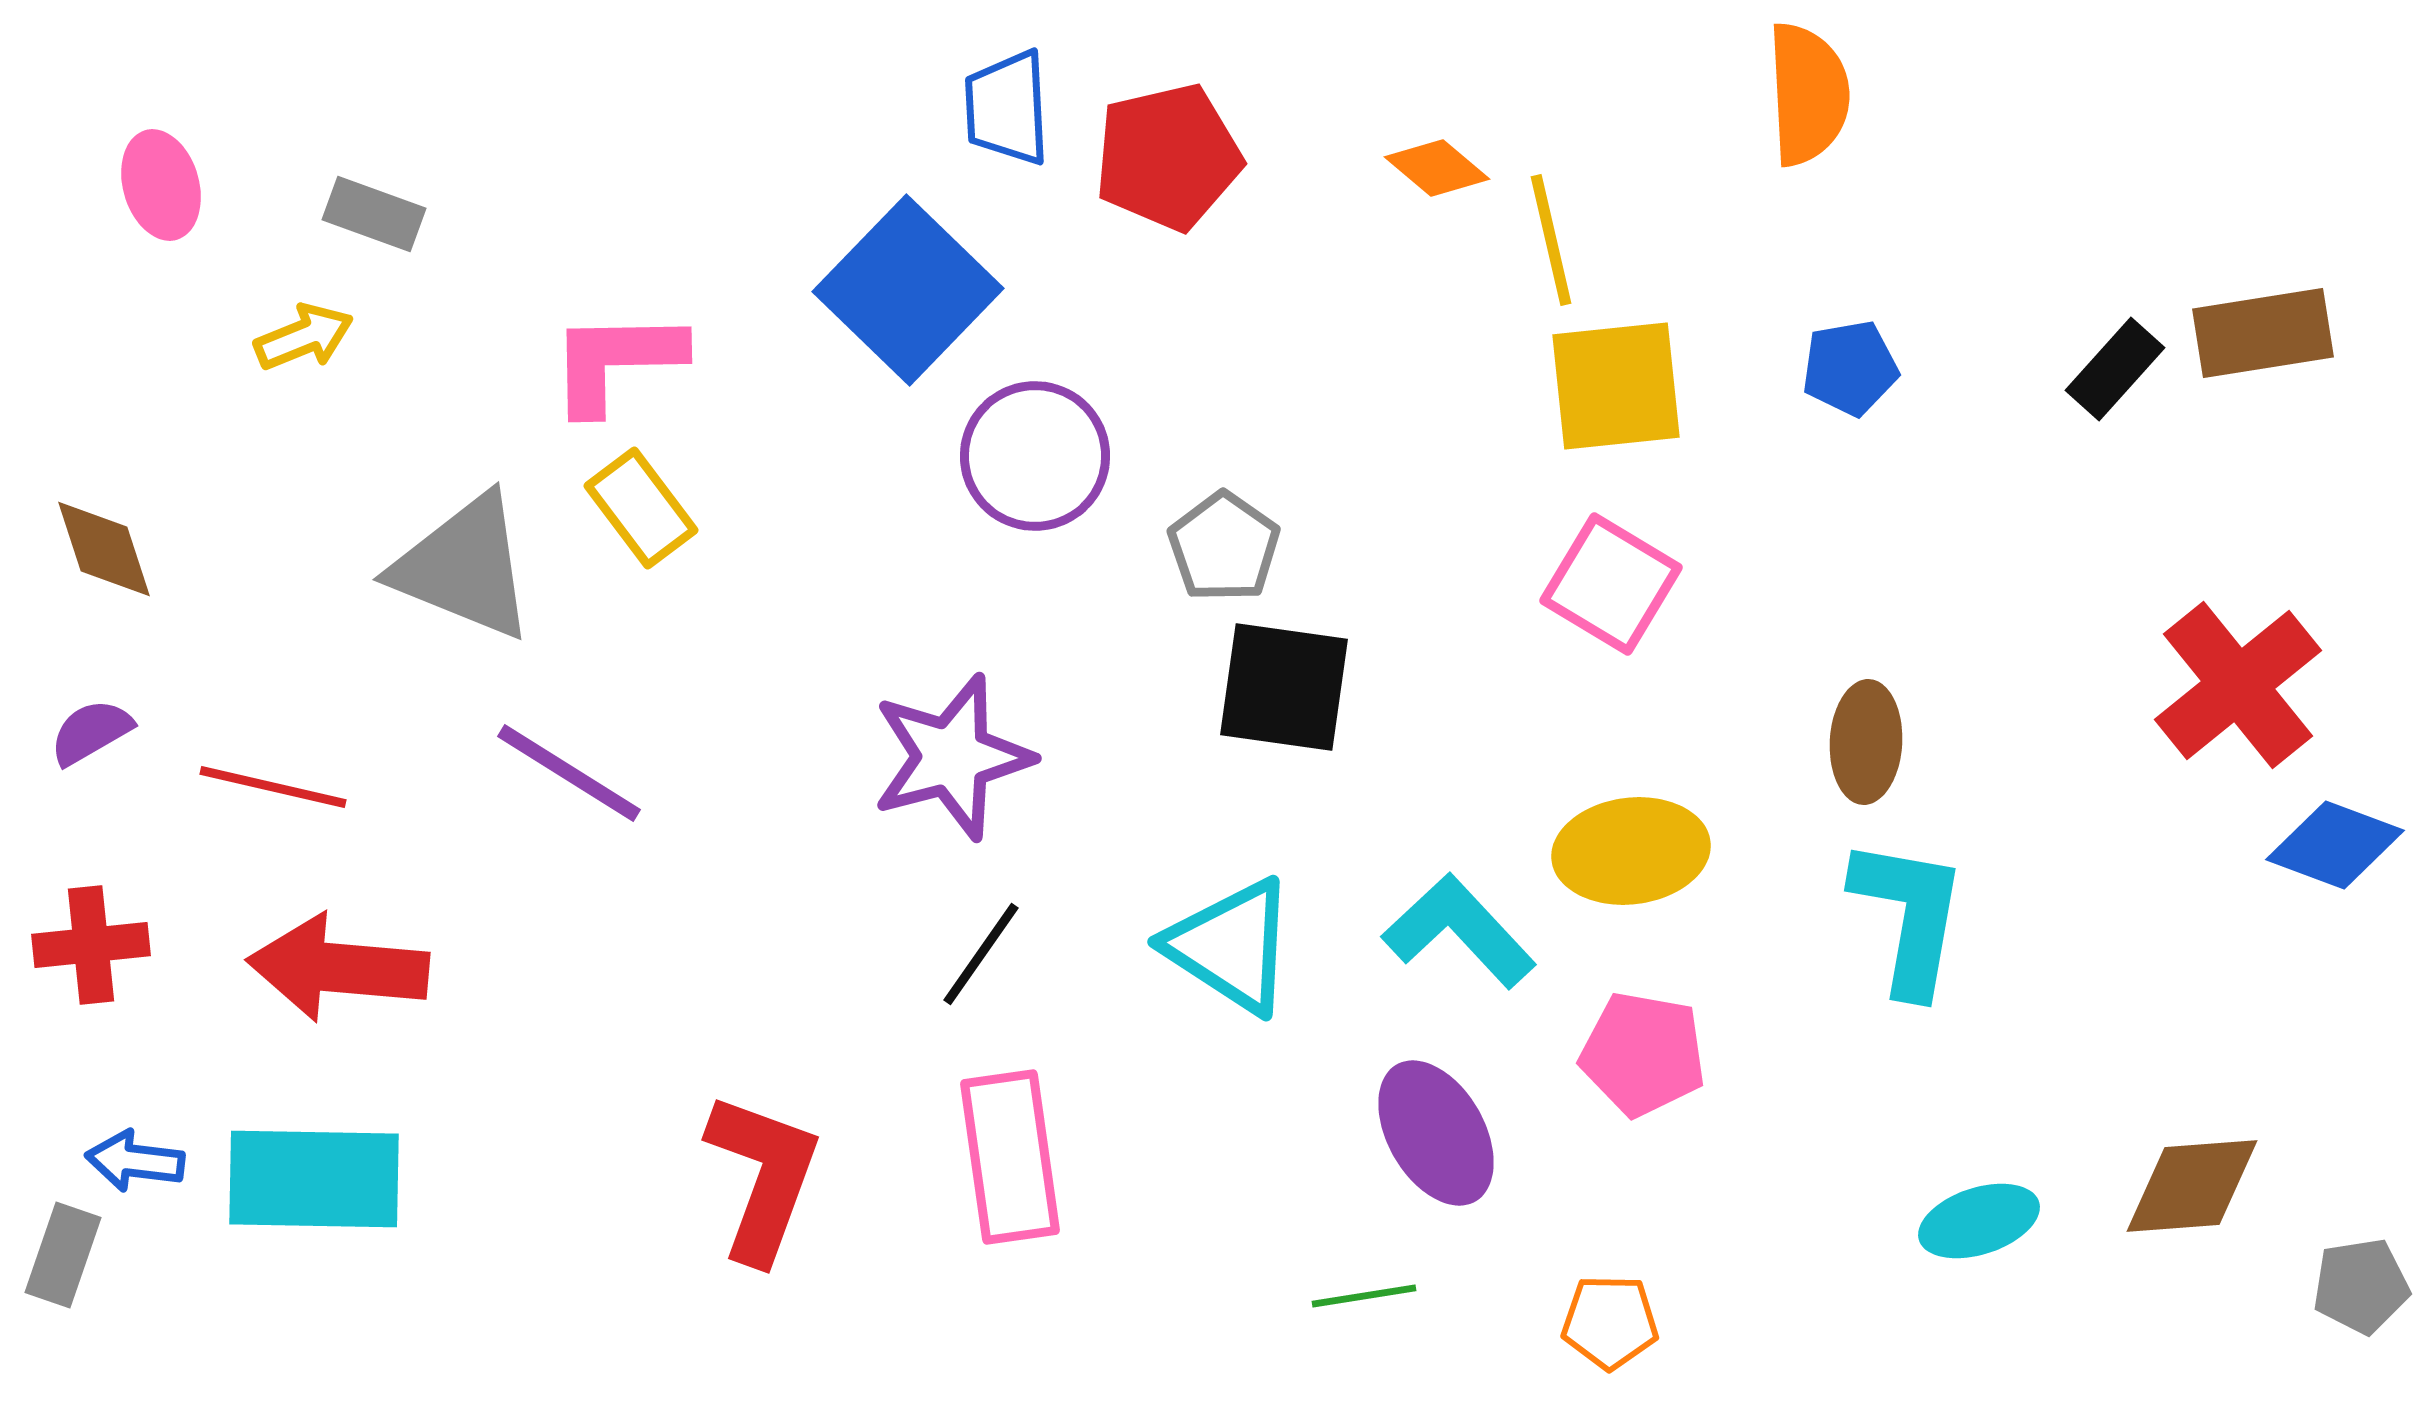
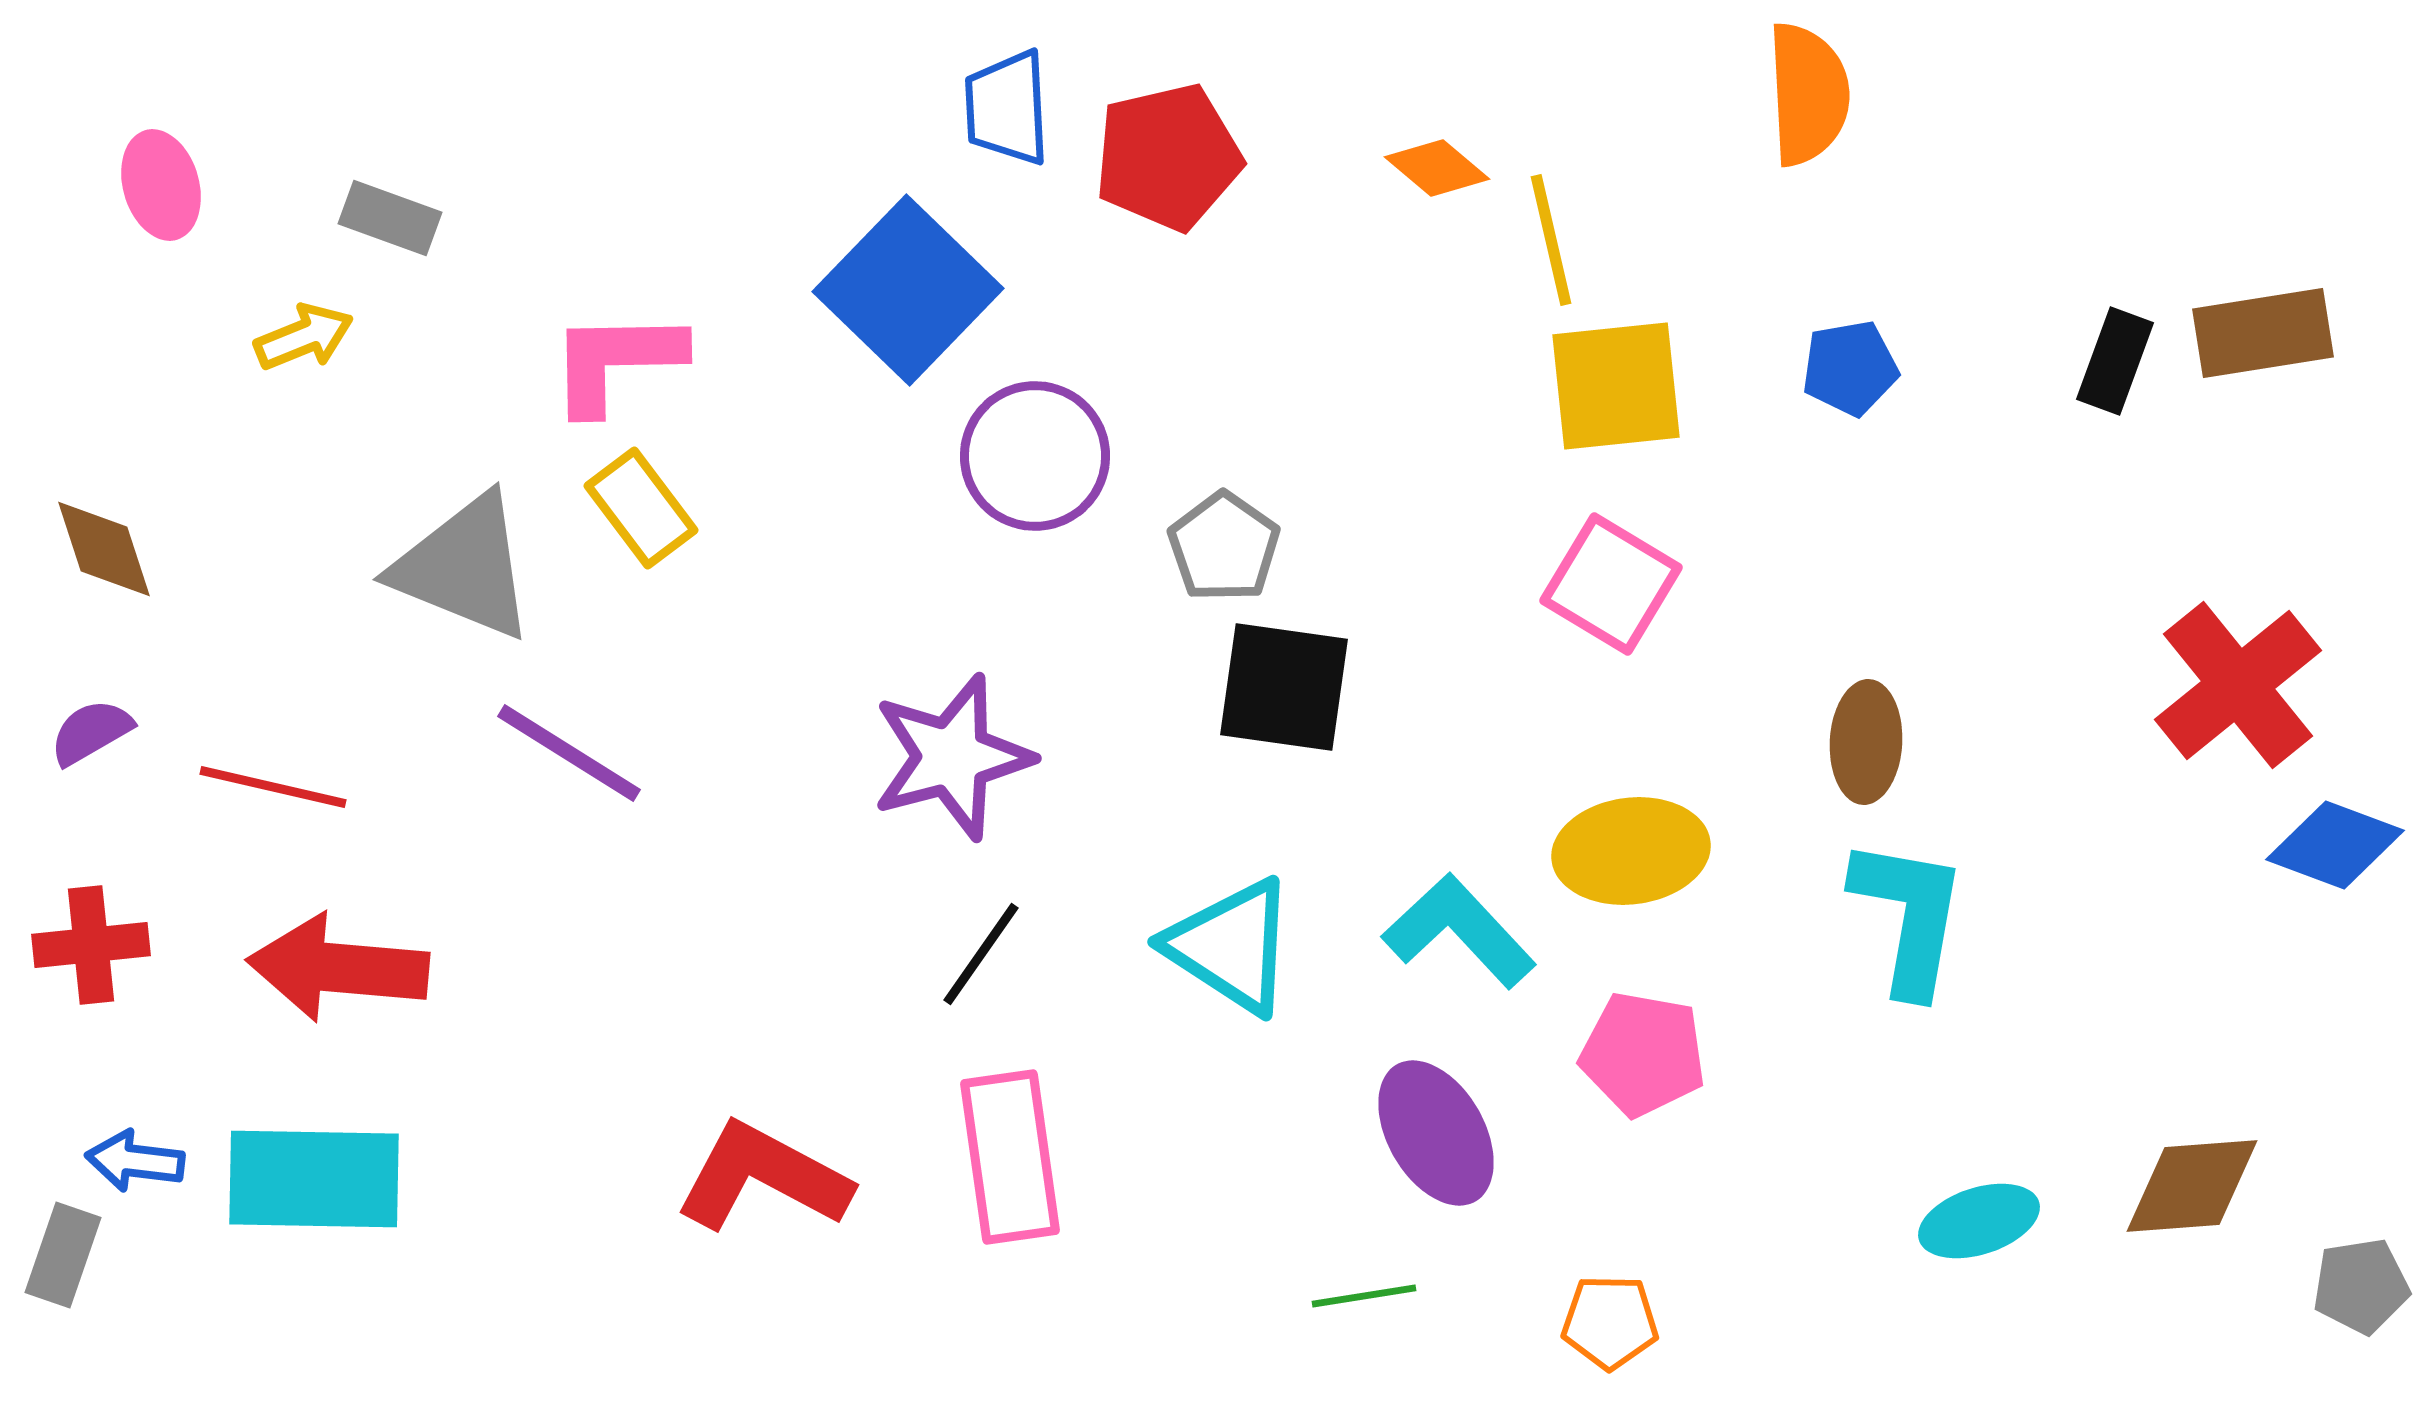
gray rectangle at (374, 214): moved 16 px right, 4 px down
black rectangle at (2115, 369): moved 8 px up; rotated 22 degrees counterclockwise
purple line at (569, 773): moved 20 px up
red L-shape at (763, 1177): rotated 82 degrees counterclockwise
